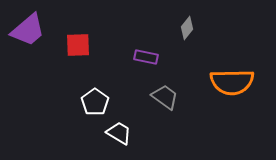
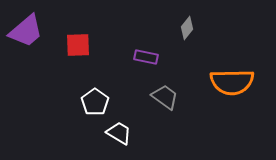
purple trapezoid: moved 2 px left, 1 px down
